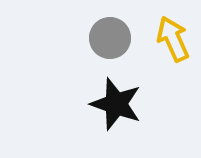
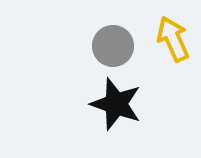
gray circle: moved 3 px right, 8 px down
